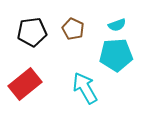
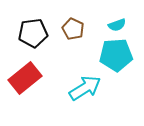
black pentagon: moved 1 px right, 1 px down
red rectangle: moved 6 px up
cyan arrow: rotated 88 degrees clockwise
